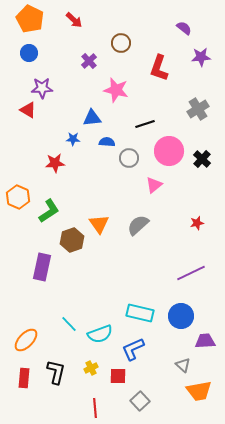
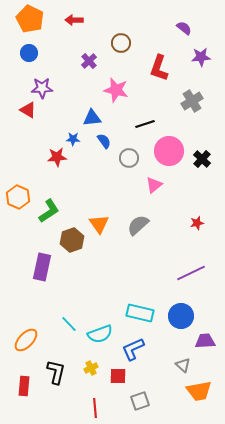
red arrow at (74, 20): rotated 138 degrees clockwise
gray cross at (198, 109): moved 6 px left, 8 px up
blue semicircle at (107, 142): moved 3 px left, 1 px up; rotated 49 degrees clockwise
red star at (55, 163): moved 2 px right, 6 px up
red rectangle at (24, 378): moved 8 px down
gray square at (140, 401): rotated 24 degrees clockwise
